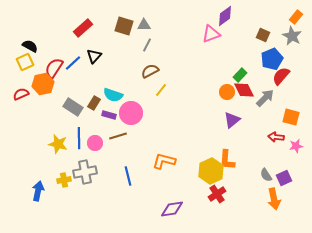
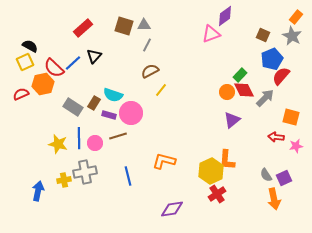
red semicircle at (54, 68): rotated 80 degrees counterclockwise
